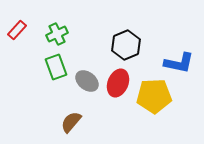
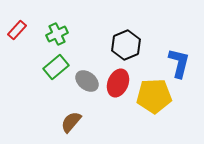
blue L-shape: rotated 88 degrees counterclockwise
green rectangle: rotated 70 degrees clockwise
